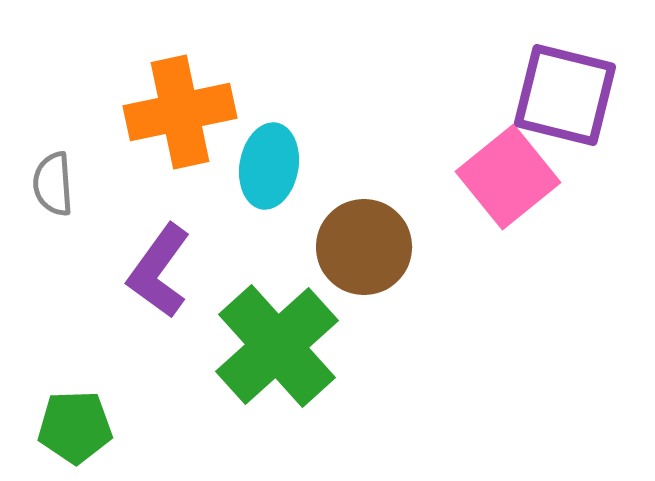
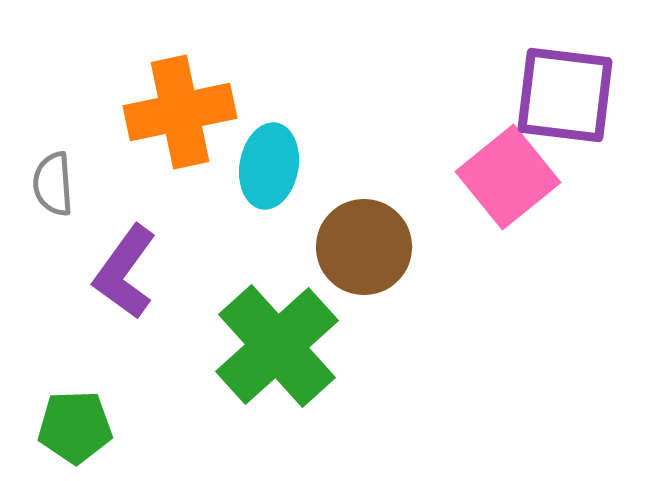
purple square: rotated 7 degrees counterclockwise
purple L-shape: moved 34 px left, 1 px down
